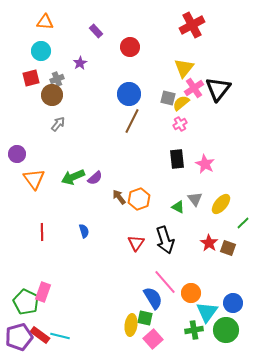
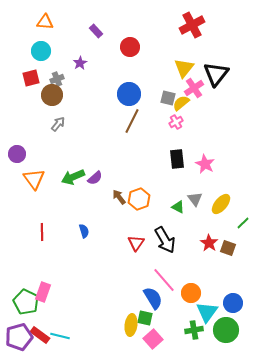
black triangle at (218, 89): moved 2 px left, 15 px up
pink cross at (180, 124): moved 4 px left, 2 px up
black arrow at (165, 240): rotated 12 degrees counterclockwise
pink line at (165, 282): moved 1 px left, 2 px up
